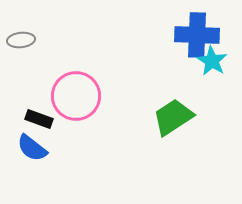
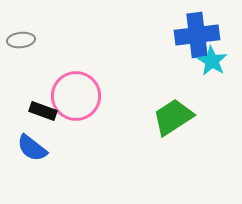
blue cross: rotated 9 degrees counterclockwise
black rectangle: moved 4 px right, 8 px up
